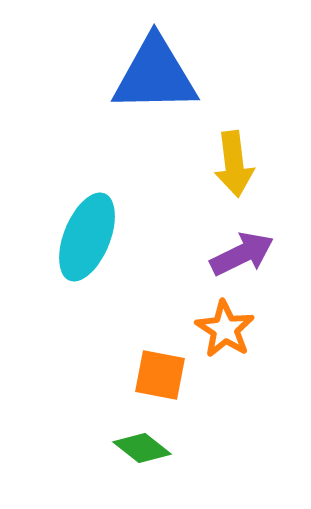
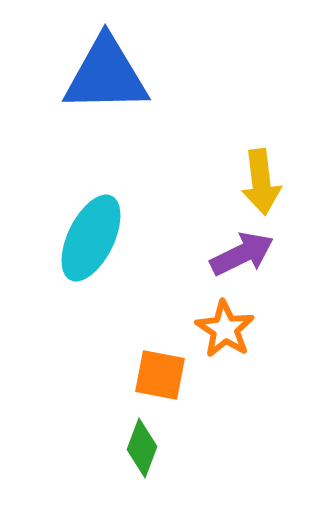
blue triangle: moved 49 px left
yellow arrow: moved 27 px right, 18 px down
cyan ellipse: moved 4 px right, 1 px down; rotated 4 degrees clockwise
green diamond: rotated 72 degrees clockwise
